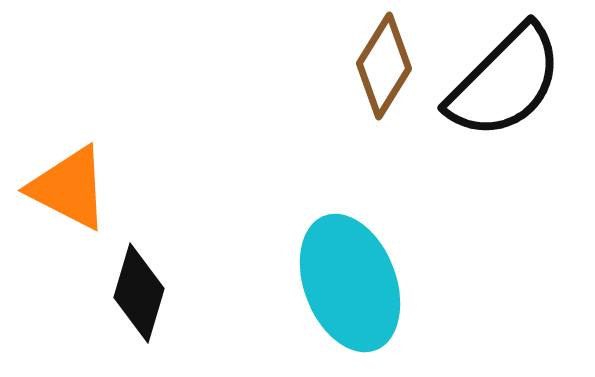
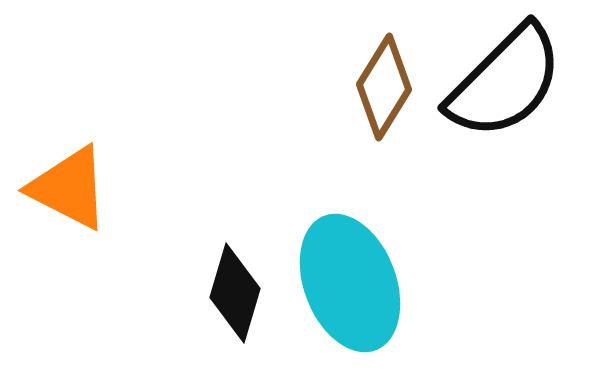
brown diamond: moved 21 px down
black diamond: moved 96 px right
